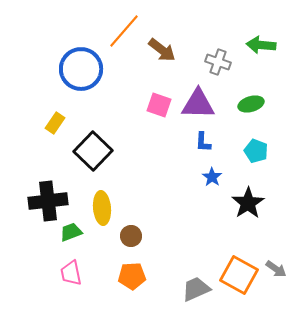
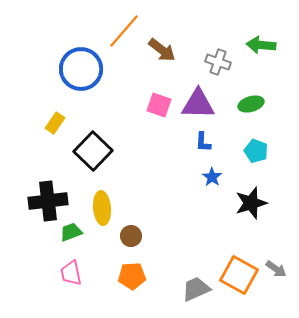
black star: moved 3 px right; rotated 16 degrees clockwise
